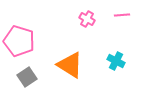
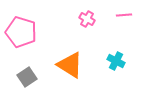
pink line: moved 2 px right
pink pentagon: moved 2 px right, 9 px up
